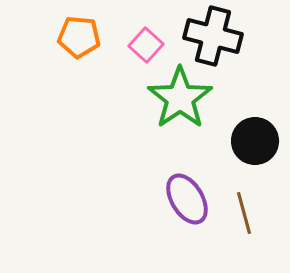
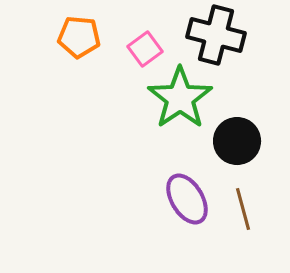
black cross: moved 3 px right, 1 px up
pink square: moved 1 px left, 4 px down; rotated 12 degrees clockwise
black circle: moved 18 px left
brown line: moved 1 px left, 4 px up
